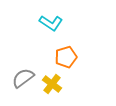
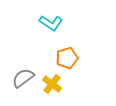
orange pentagon: moved 1 px right, 1 px down
